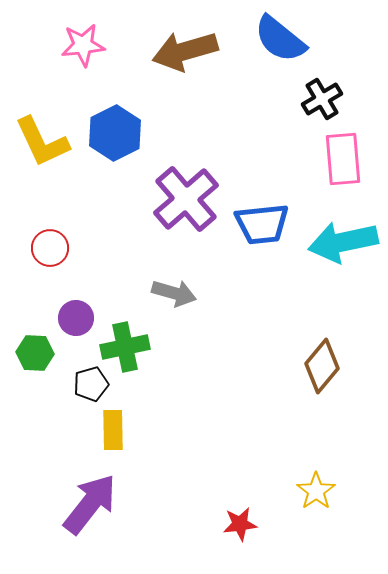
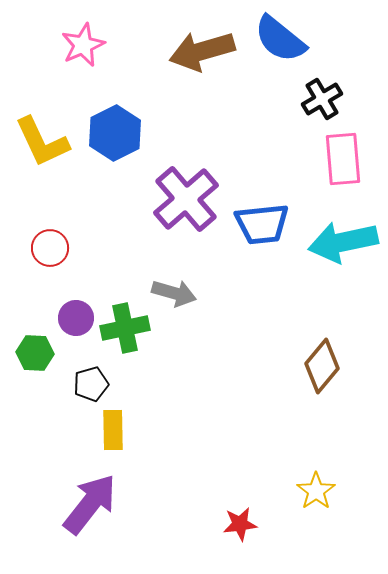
pink star: rotated 18 degrees counterclockwise
brown arrow: moved 17 px right
green cross: moved 19 px up
